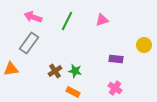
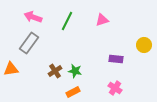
orange rectangle: rotated 56 degrees counterclockwise
